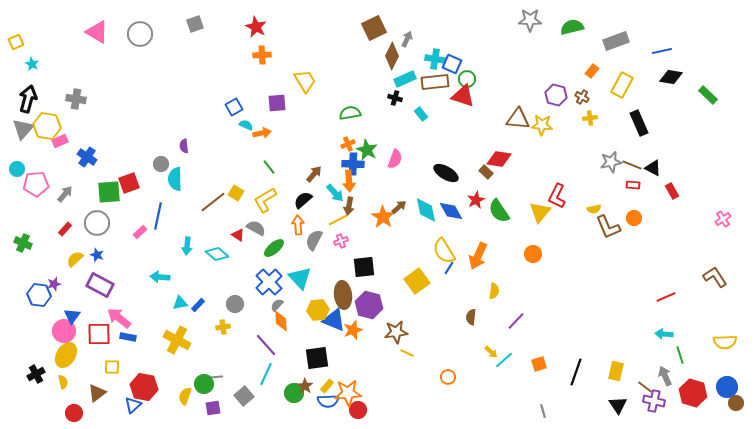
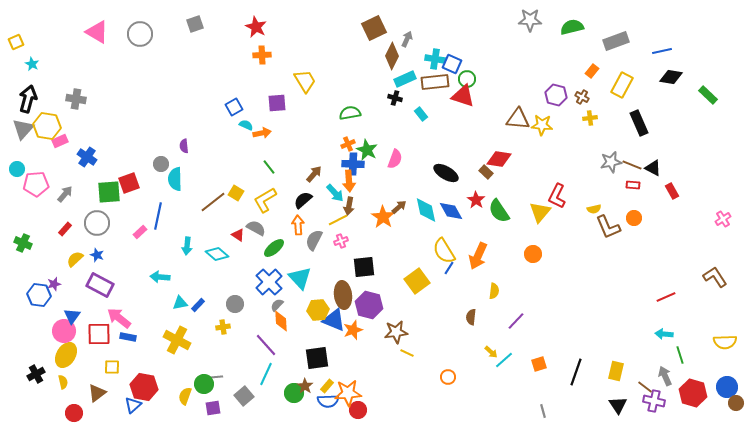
red star at (476, 200): rotated 12 degrees counterclockwise
